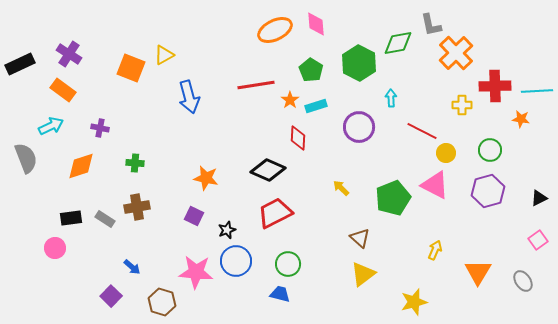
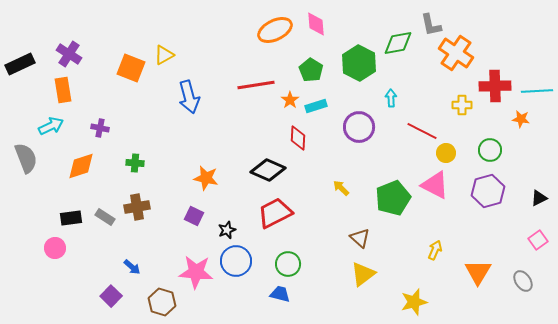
orange cross at (456, 53): rotated 12 degrees counterclockwise
orange rectangle at (63, 90): rotated 45 degrees clockwise
gray rectangle at (105, 219): moved 2 px up
